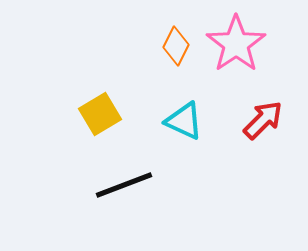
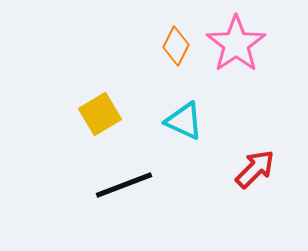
red arrow: moved 8 px left, 49 px down
